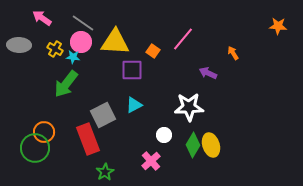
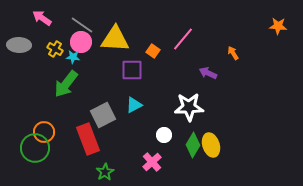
gray line: moved 1 px left, 2 px down
yellow triangle: moved 3 px up
pink cross: moved 1 px right, 1 px down
